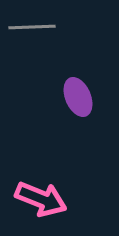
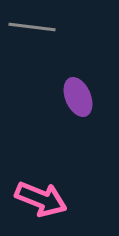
gray line: rotated 9 degrees clockwise
